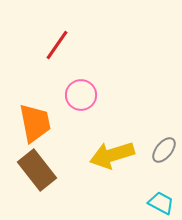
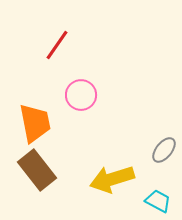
yellow arrow: moved 24 px down
cyan trapezoid: moved 3 px left, 2 px up
